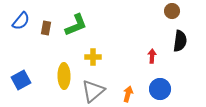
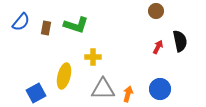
brown circle: moved 16 px left
blue semicircle: moved 1 px down
green L-shape: rotated 40 degrees clockwise
black semicircle: rotated 20 degrees counterclockwise
red arrow: moved 6 px right, 9 px up; rotated 24 degrees clockwise
yellow ellipse: rotated 15 degrees clockwise
blue square: moved 15 px right, 13 px down
gray triangle: moved 10 px right, 2 px up; rotated 40 degrees clockwise
